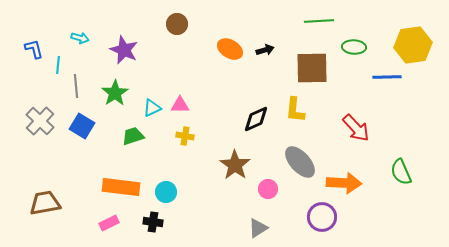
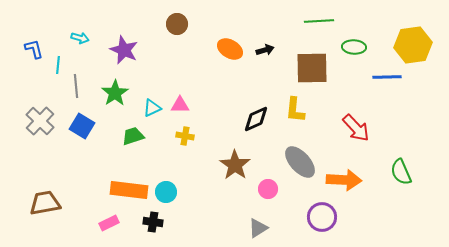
orange arrow: moved 3 px up
orange rectangle: moved 8 px right, 3 px down
